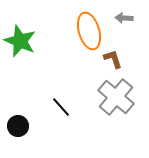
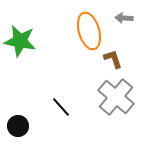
green star: rotated 12 degrees counterclockwise
